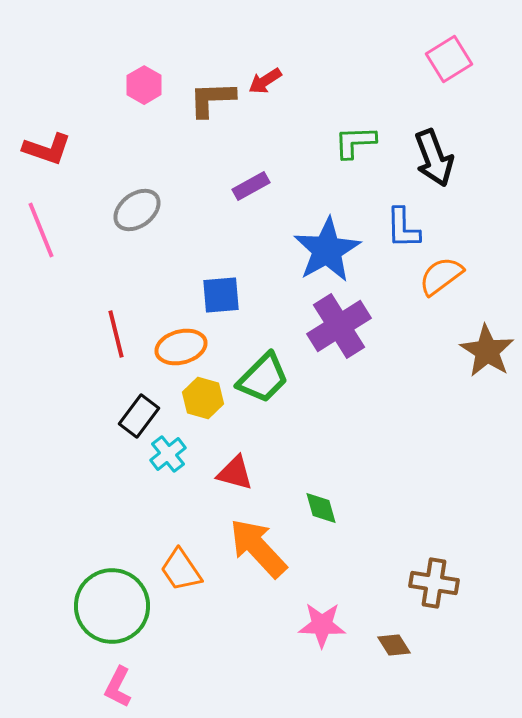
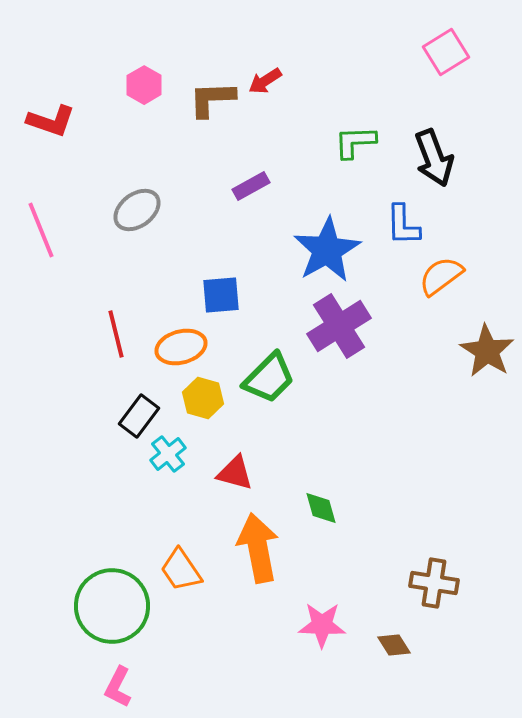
pink square: moved 3 px left, 7 px up
red L-shape: moved 4 px right, 28 px up
blue L-shape: moved 3 px up
green trapezoid: moved 6 px right
orange arrow: rotated 32 degrees clockwise
